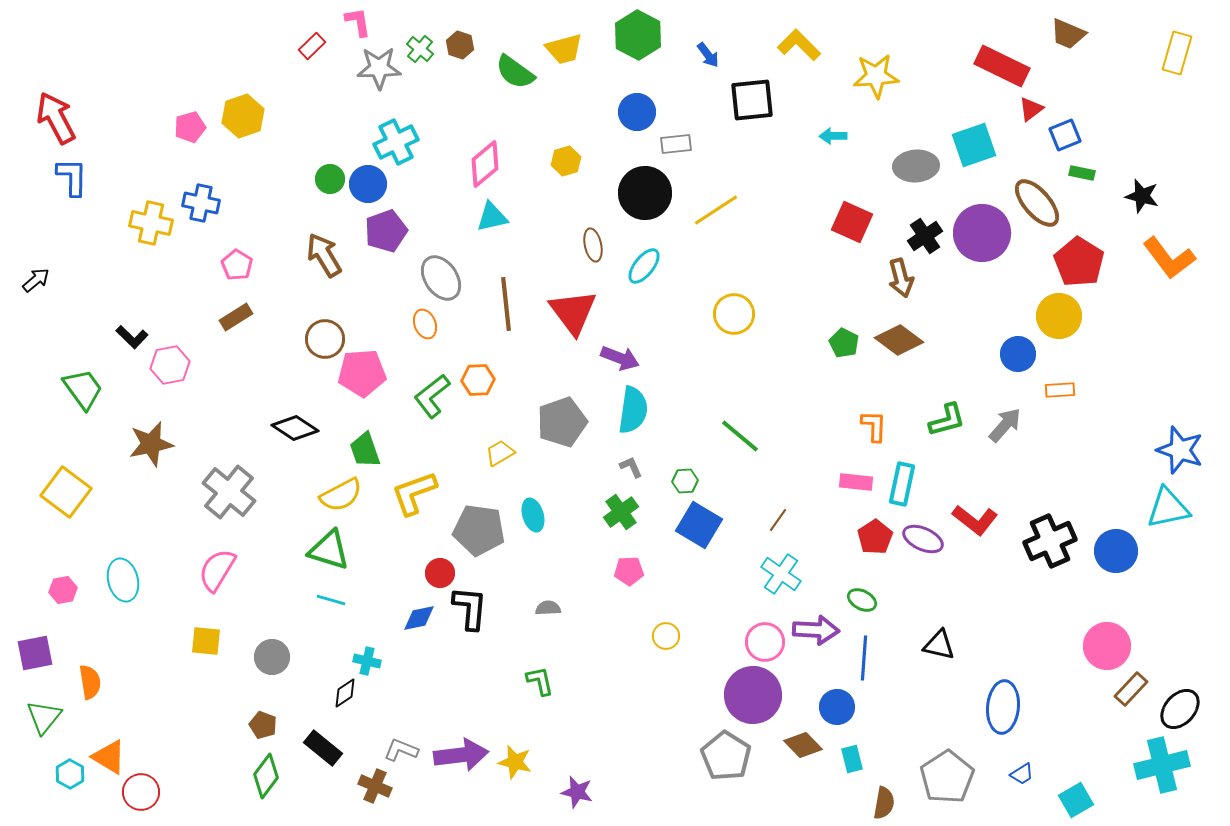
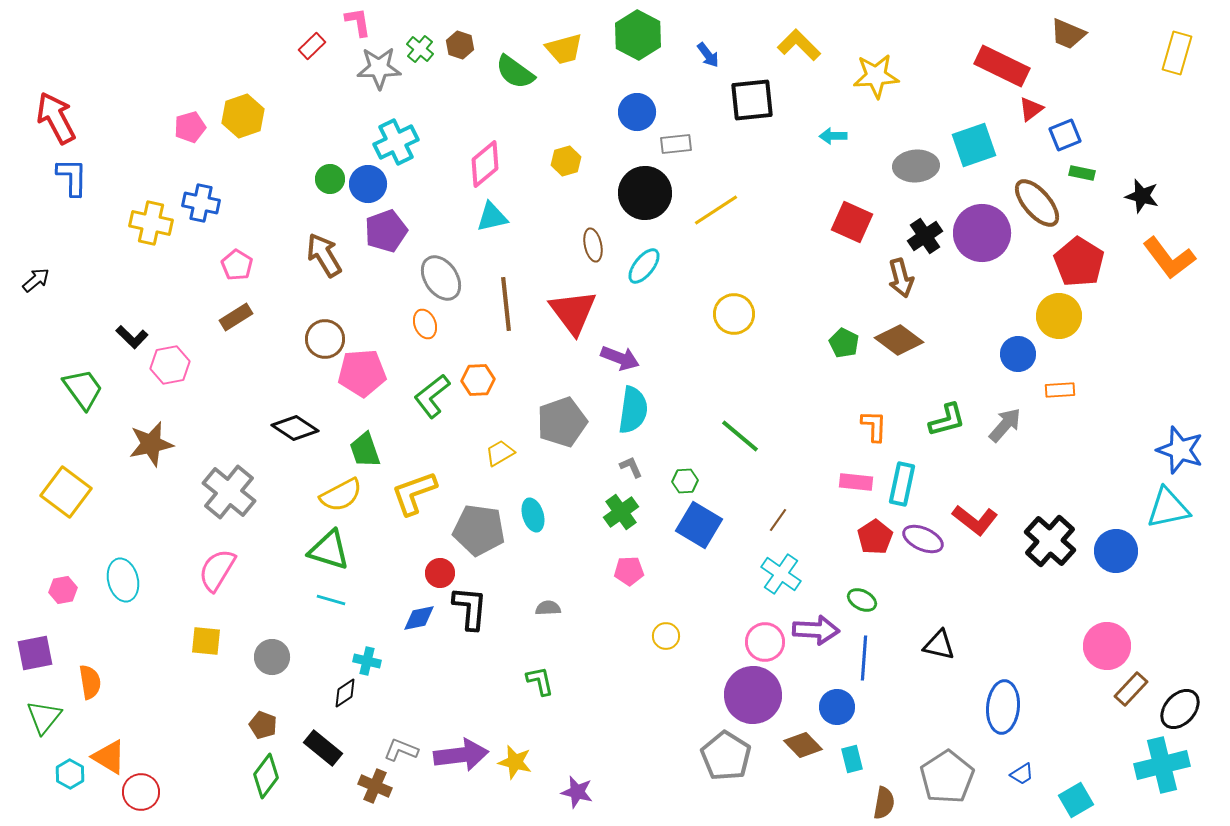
black cross at (1050, 541): rotated 24 degrees counterclockwise
